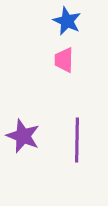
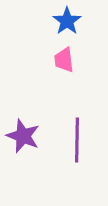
blue star: rotated 12 degrees clockwise
pink trapezoid: rotated 8 degrees counterclockwise
